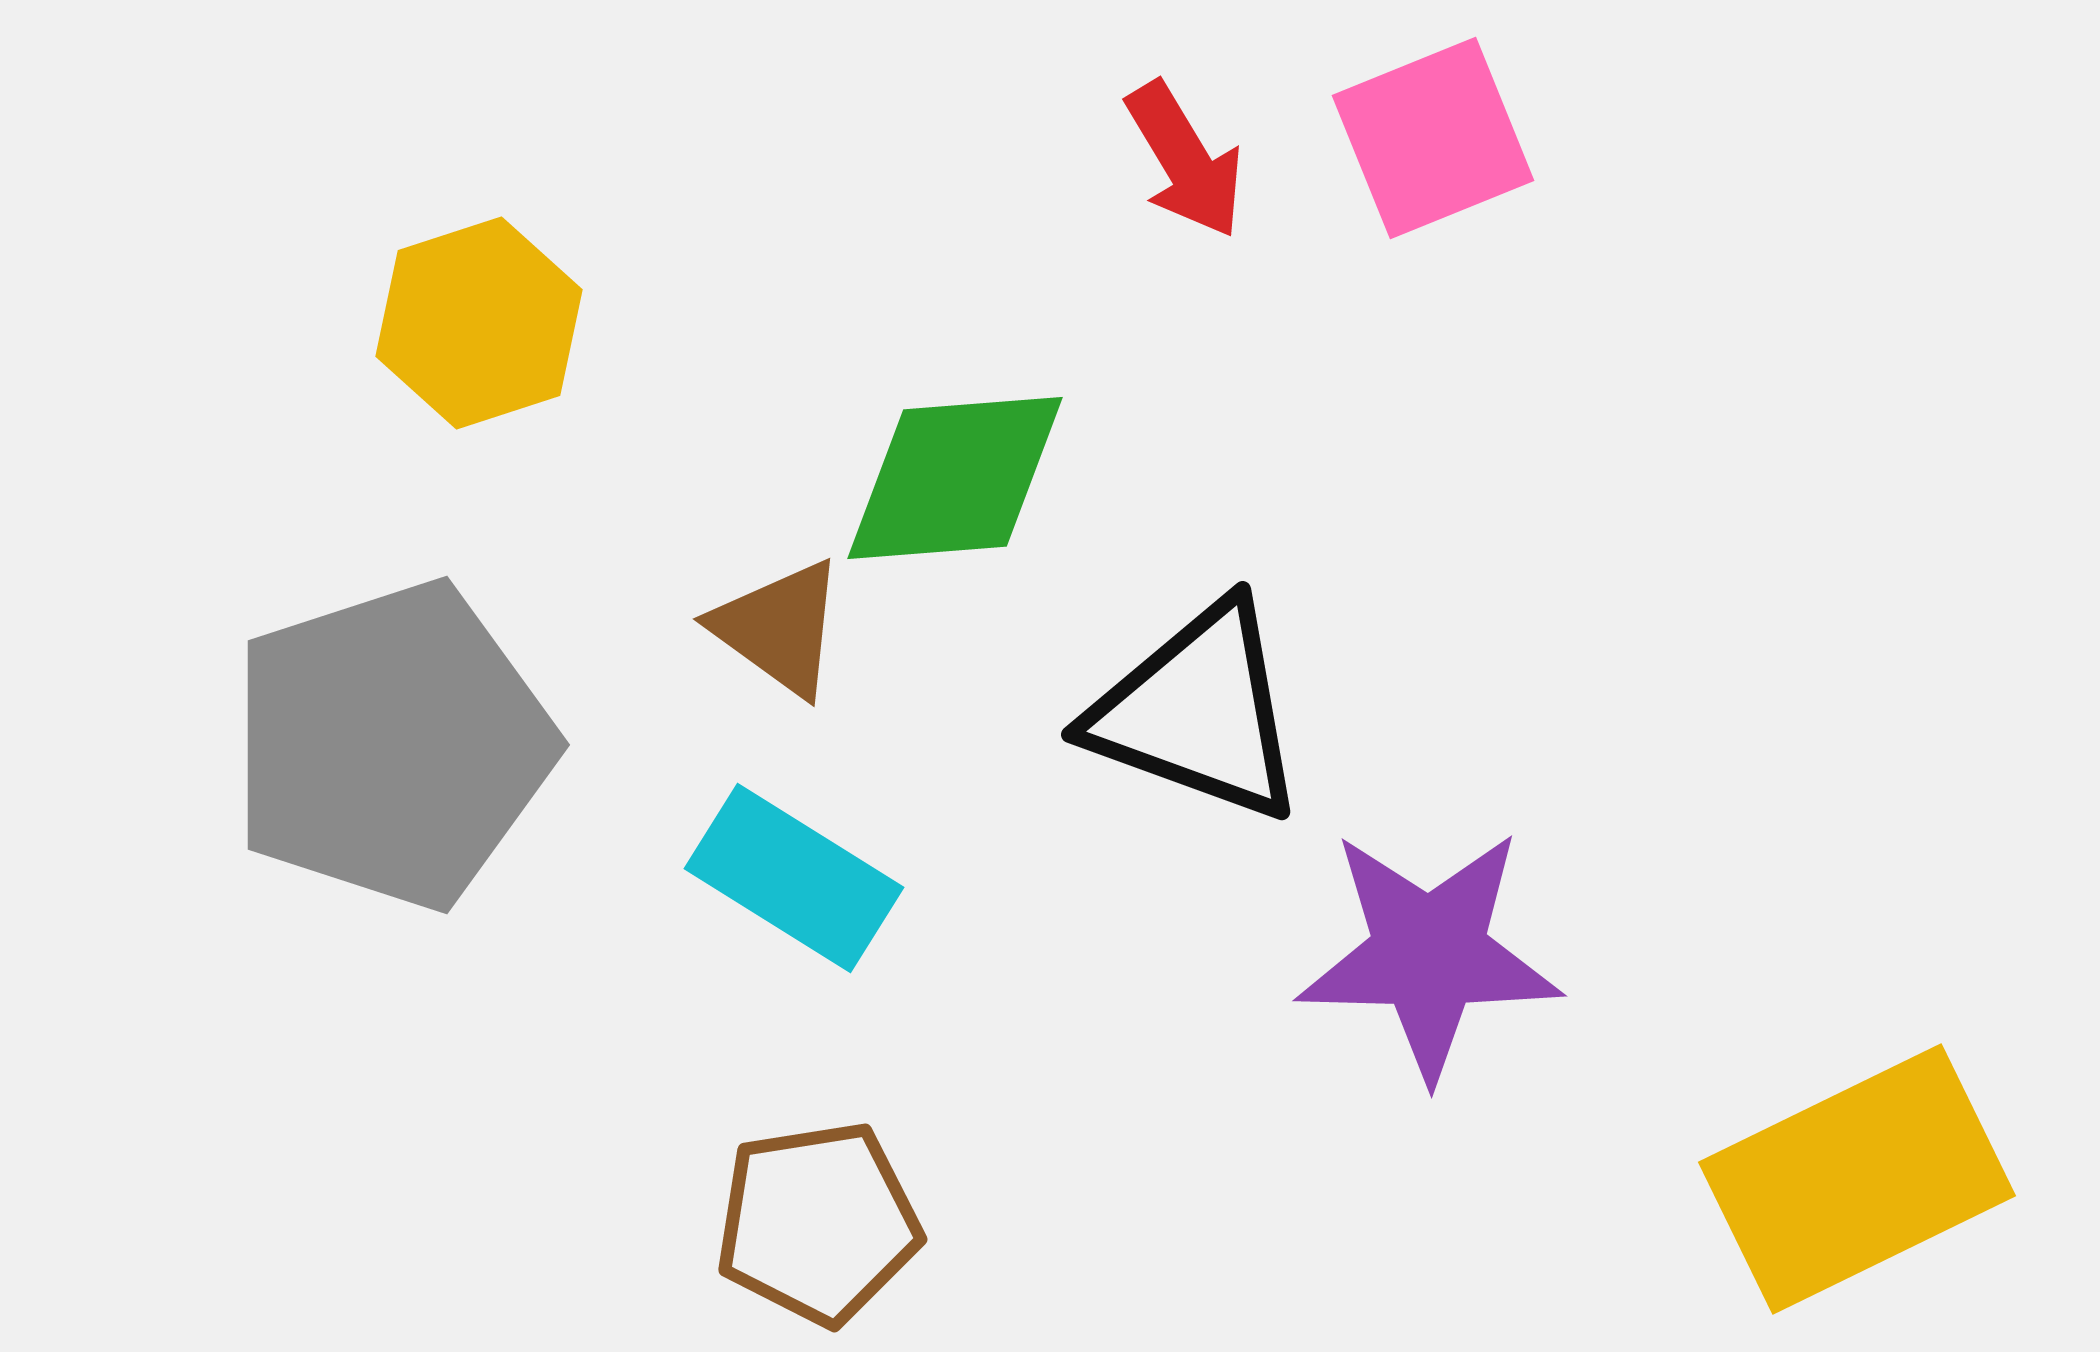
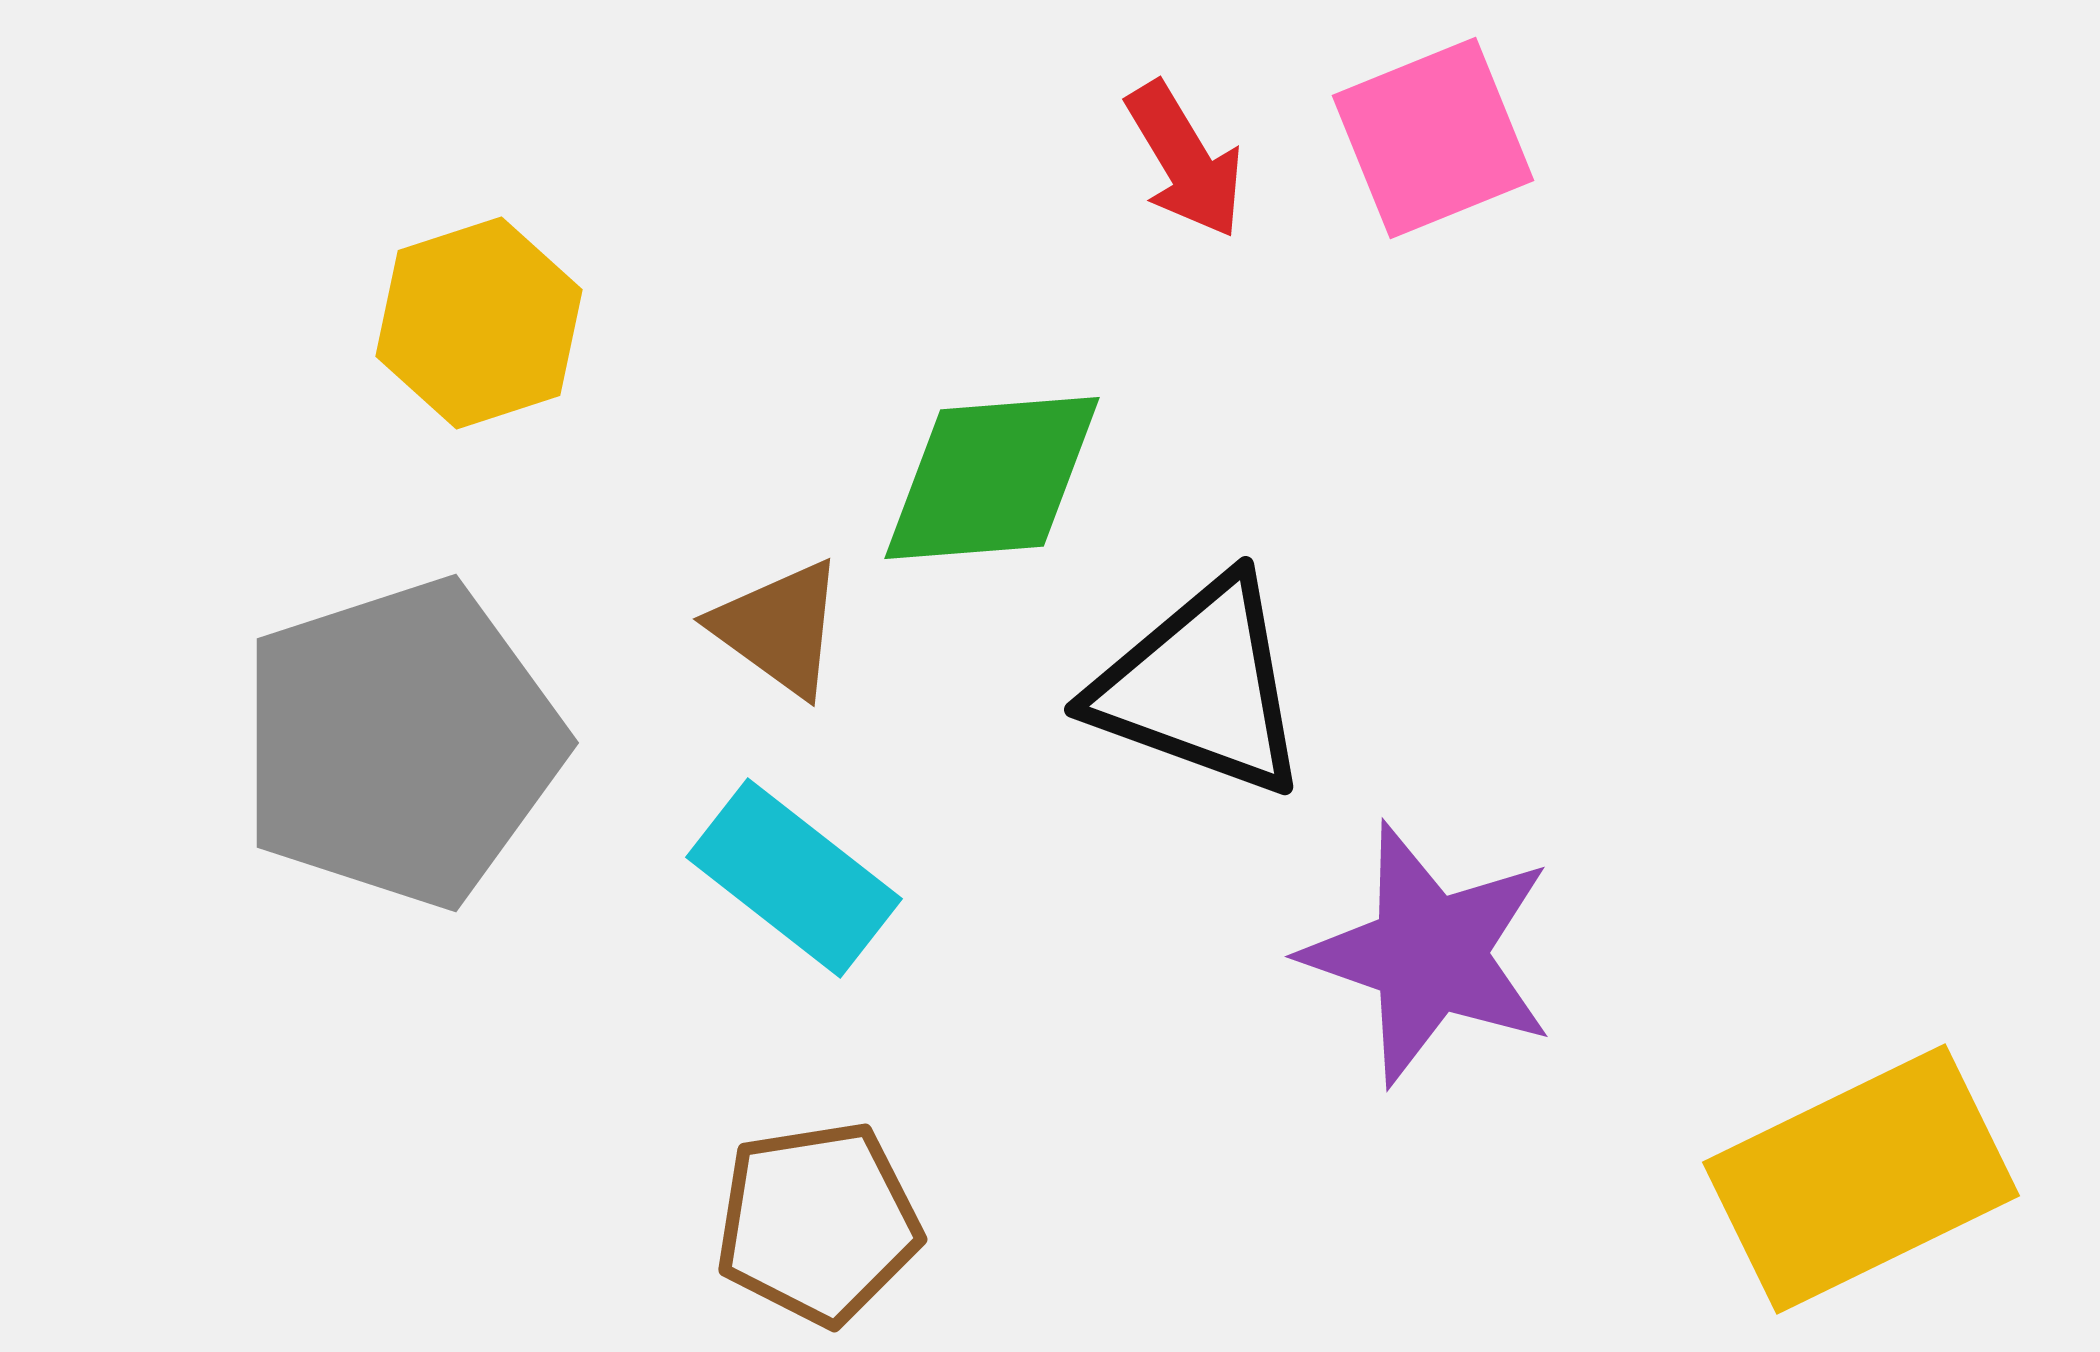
green diamond: moved 37 px right
black triangle: moved 3 px right, 25 px up
gray pentagon: moved 9 px right, 2 px up
cyan rectangle: rotated 6 degrees clockwise
purple star: rotated 18 degrees clockwise
yellow rectangle: moved 4 px right
